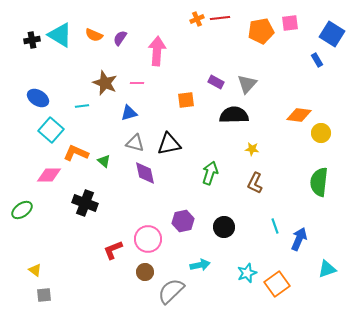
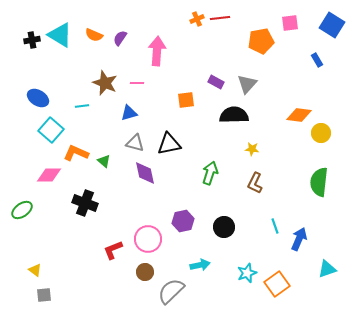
orange pentagon at (261, 31): moved 10 px down
blue square at (332, 34): moved 9 px up
